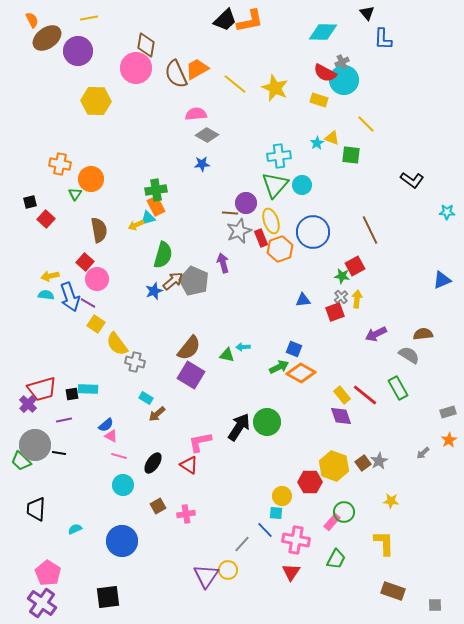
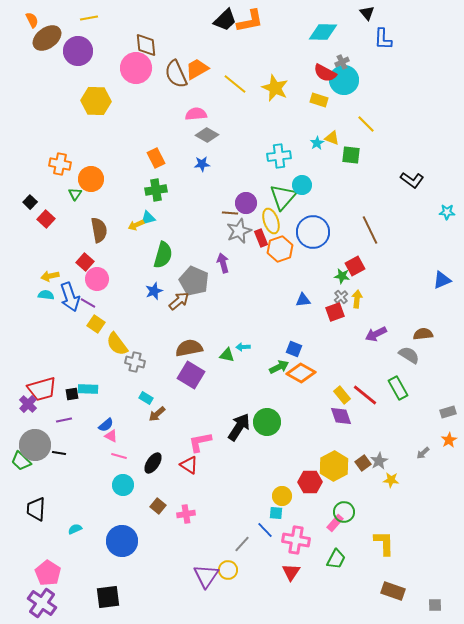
brown diamond at (146, 45): rotated 15 degrees counterclockwise
green triangle at (275, 185): moved 8 px right, 12 px down
black square at (30, 202): rotated 32 degrees counterclockwise
orange rectangle at (156, 206): moved 48 px up
brown arrow at (173, 281): moved 6 px right, 20 px down
brown semicircle at (189, 348): rotated 140 degrees counterclockwise
yellow hexagon at (334, 466): rotated 12 degrees clockwise
yellow star at (391, 501): moved 21 px up
brown square at (158, 506): rotated 21 degrees counterclockwise
pink rectangle at (332, 522): moved 3 px right, 1 px down
